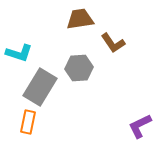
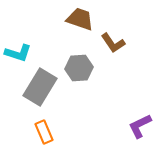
brown trapezoid: rotated 28 degrees clockwise
cyan L-shape: moved 1 px left
orange rectangle: moved 16 px right, 10 px down; rotated 35 degrees counterclockwise
